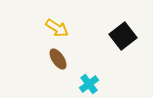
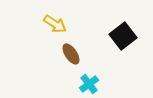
yellow arrow: moved 2 px left, 4 px up
brown ellipse: moved 13 px right, 5 px up
